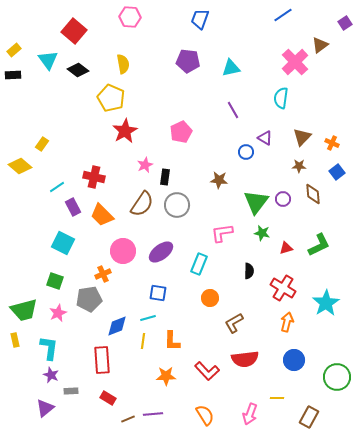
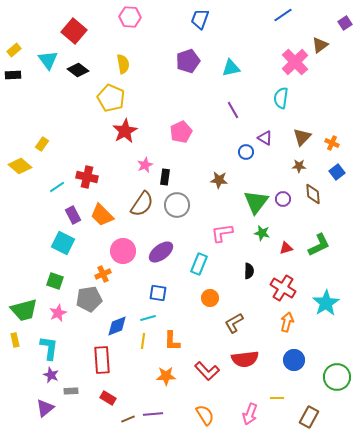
purple pentagon at (188, 61): rotated 25 degrees counterclockwise
red cross at (94, 177): moved 7 px left
purple rectangle at (73, 207): moved 8 px down
